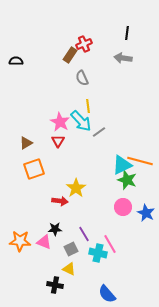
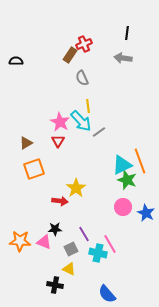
orange line: rotated 55 degrees clockwise
